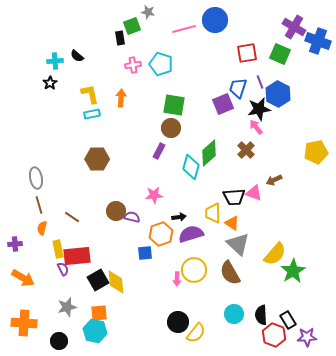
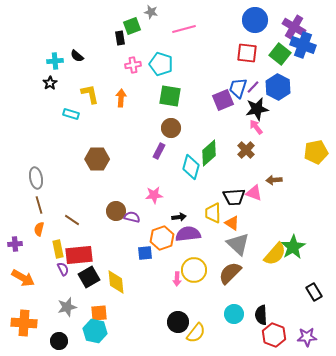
gray star at (148, 12): moved 3 px right
blue circle at (215, 20): moved 40 px right
blue cross at (318, 41): moved 15 px left, 4 px down
red square at (247, 53): rotated 15 degrees clockwise
green square at (280, 54): rotated 15 degrees clockwise
purple line at (260, 82): moved 7 px left, 5 px down; rotated 64 degrees clockwise
blue hexagon at (278, 94): moved 7 px up
purple square at (223, 104): moved 4 px up
green square at (174, 105): moved 4 px left, 9 px up
black star at (259, 109): moved 2 px left
cyan rectangle at (92, 114): moved 21 px left; rotated 28 degrees clockwise
brown arrow at (274, 180): rotated 21 degrees clockwise
brown line at (72, 217): moved 3 px down
orange semicircle at (42, 228): moved 3 px left, 1 px down
orange hexagon at (161, 234): moved 1 px right, 4 px down
purple semicircle at (191, 234): moved 3 px left; rotated 10 degrees clockwise
red rectangle at (77, 256): moved 2 px right, 1 px up
green star at (293, 271): moved 24 px up
brown semicircle at (230, 273): rotated 75 degrees clockwise
black square at (98, 280): moved 9 px left, 3 px up
black rectangle at (288, 320): moved 26 px right, 28 px up
